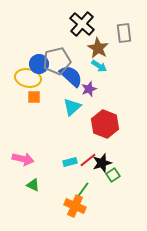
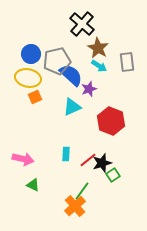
gray rectangle: moved 3 px right, 29 px down
blue circle: moved 8 px left, 10 px up
blue semicircle: moved 1 px up
orange square: moved 1 px right; rotated 24 degrees counterclockwise
cyan triangle: rotated 18 degrees clockwise
red hexagon: moved 6 px right, 3 px up
cyan rectangle: moved 4 px left, 8 px up; rotated 72 degrees counterclockwise
orange cross: rotated 25 degrees clockwise
